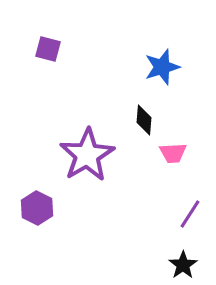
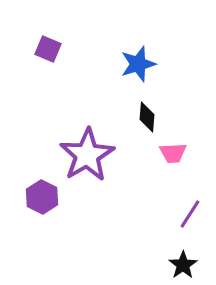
purple square: rotated 8 degrees clockwise
blue star: moved 24 px left, 3 px up
black diamond: moved 3 px right, 3 px up
purple hexagon: moved 5 px right, 11 px up
